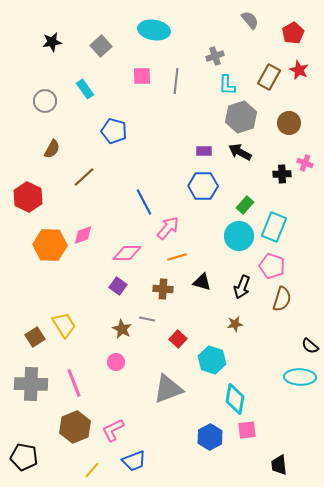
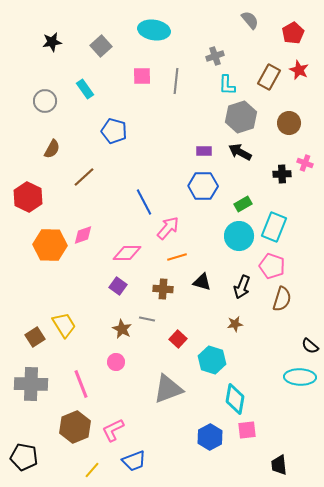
green rectangle at (245, 205): moved 2 px left, 1 px up; rotated 18 degrees clockwise
pink line at (74, 383): moved 7 px right, 1 px down
